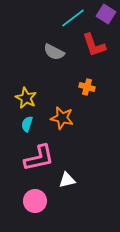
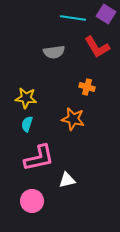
cyan line: rotated 45 degrees clockwise
red L-shape: moved 3 px right, 2 px down; rotated 12 degrees counterclockwise
gray semicircle: rotated 35 degrees counterclockwise
yellow star: rotated 20 degrees counterclockwise
orange star: moved 11 px right, 1 px down
pink circle: moved 3 px left
